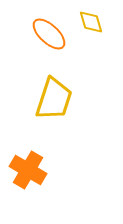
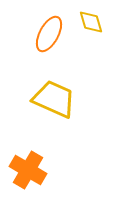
orange ellipse: rotated 75 degrees clockwise
yellow trapezoid: rotated 84 degrees counterclockwise
